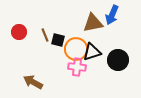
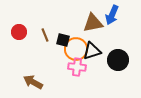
black square: moved 5 px right
black triangle: moved 1 px up
